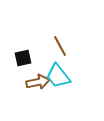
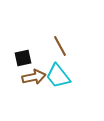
brown arrow: moved 4 px left, 5 px up
